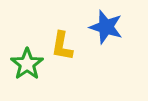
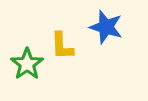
yellow L-shape: rotated 12 degrees counterclockwise
